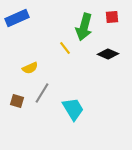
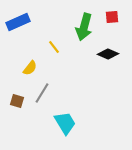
blue rectangle: moved 1 px right, 4 px down
yellow line: moved 11 px left, 1 px up
yellow semicircle: rotated 28 degrees counterclockwise
cyan trapezoid: moved 8 px left, 14 px down
